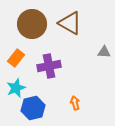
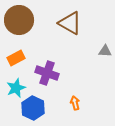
brown circle: moved 13 px left, 4 px up
gray triangle: moved 1 px right, 1 px up
orange rectangle: rotated 24 degrees clockwise
purple cross: moved 2 px left, 7 px down; rotated 30 degrees clockwise
blue hexagon: rotated 20 degrees counterclockwise
